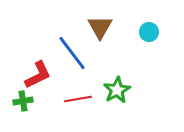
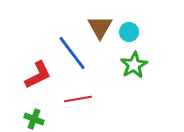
cyan circle: moved 20 px left
green star: moved 17 px right, 25 px up
green cross: moved 11 px right, 18 px down; rotated 30 degrees clockwise
